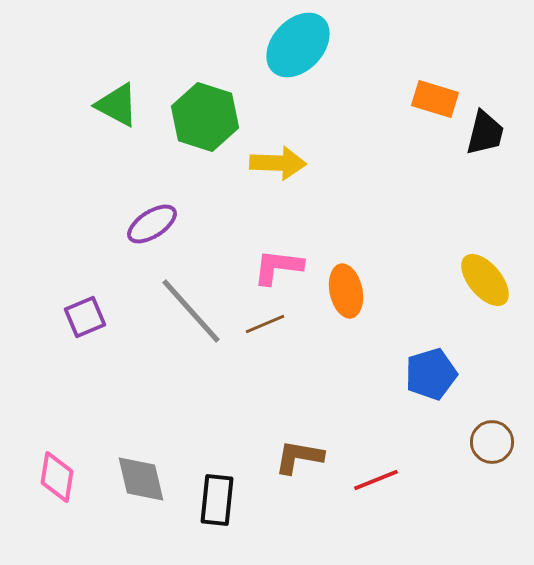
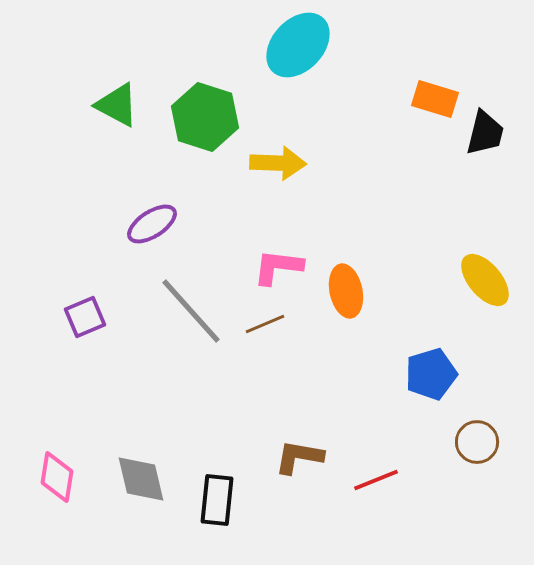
brown circle: moved 15 px left
